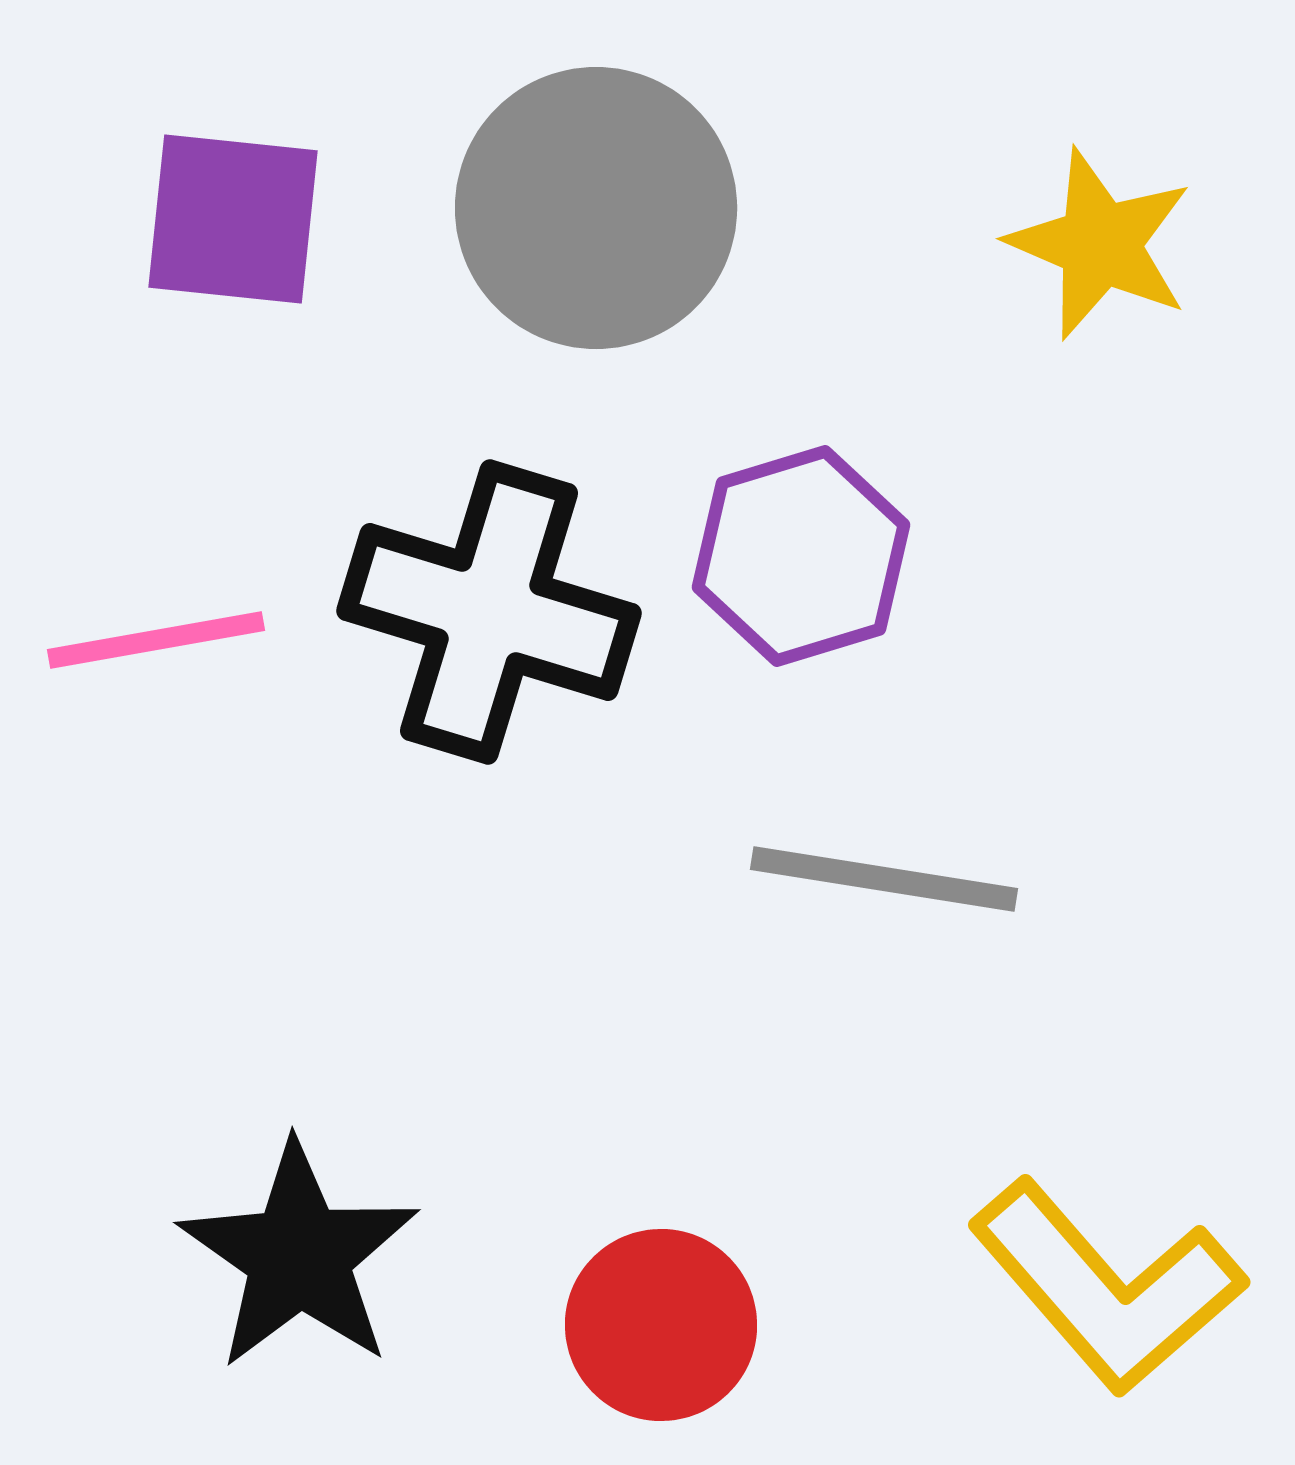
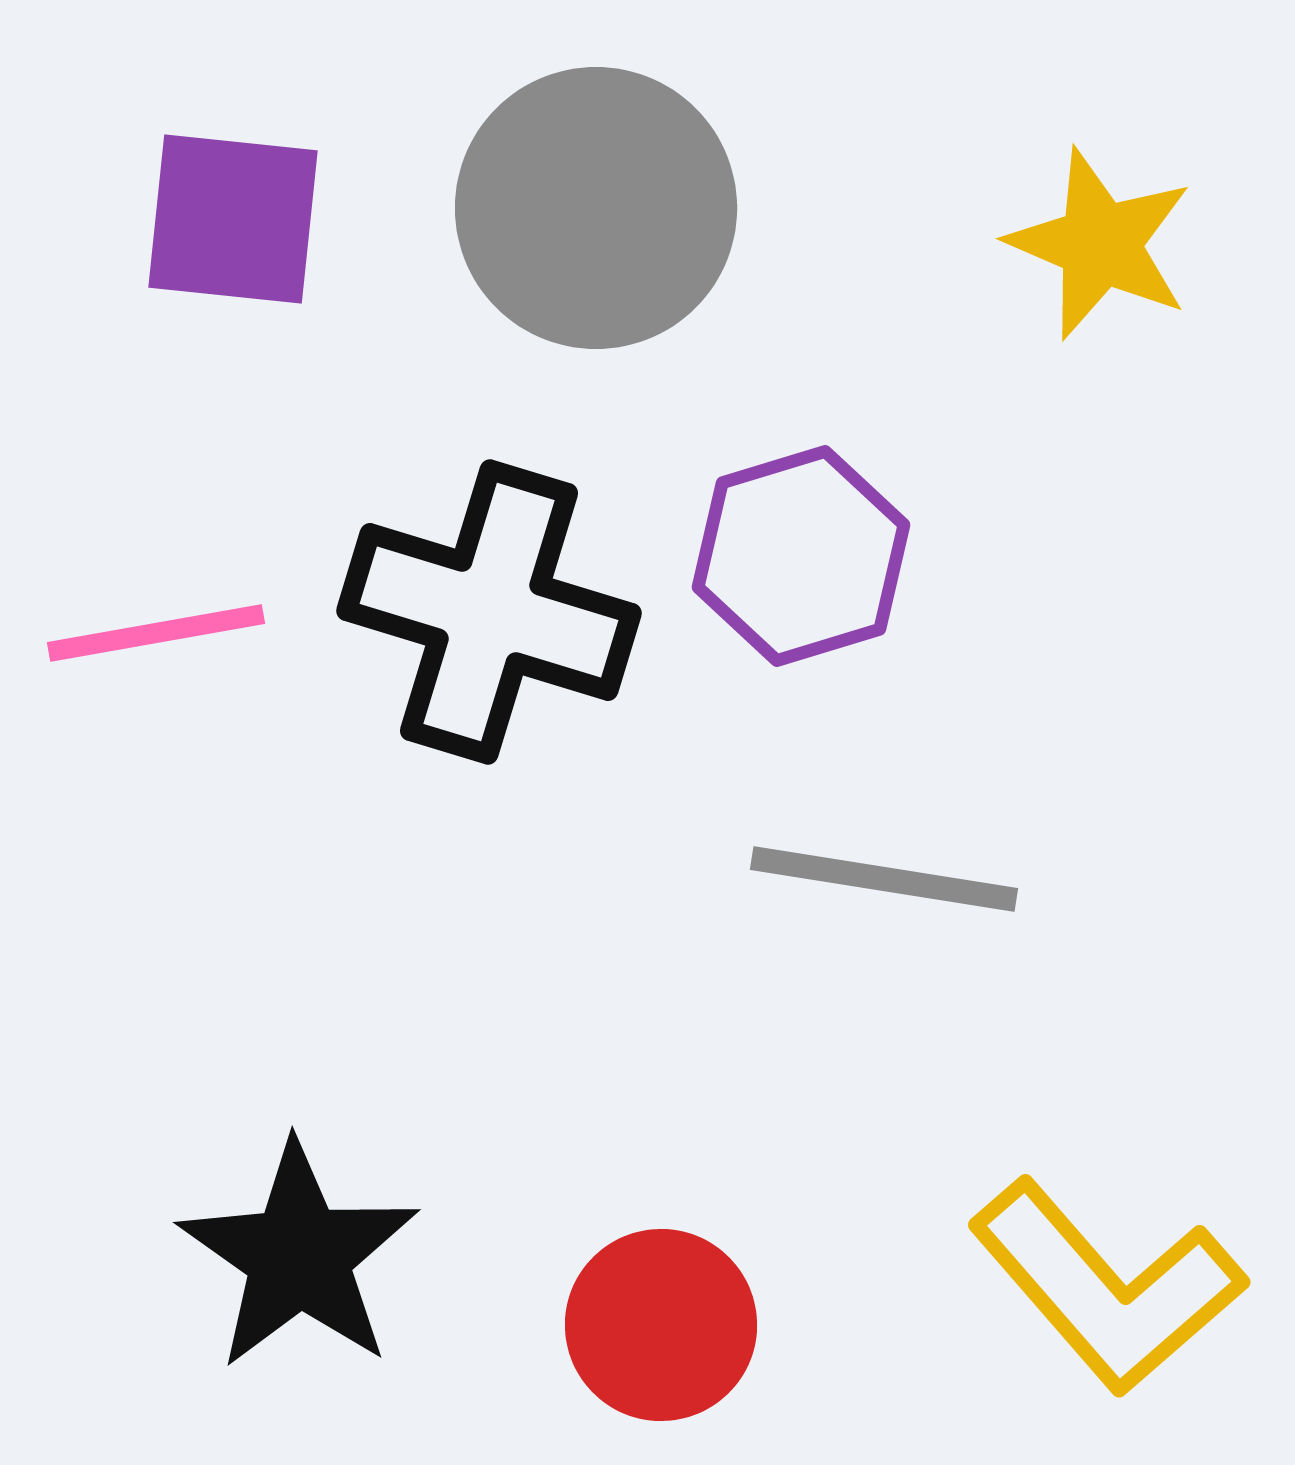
pink line: moved 7 px up
